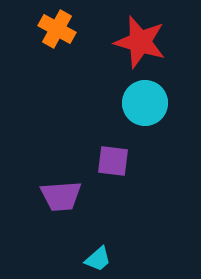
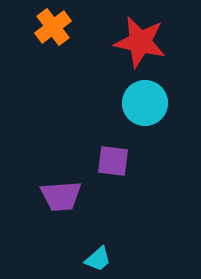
orange cross: moved 4 px left, 2 px up; rotated 24 degrees clockwise
red star: rotated 4 degrees counterclockwise
